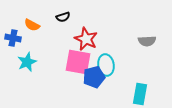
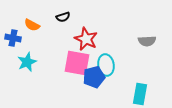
pink square: moved 1 px left, 1 px down
